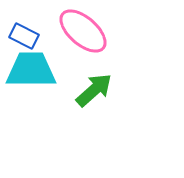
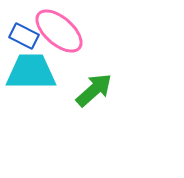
pink ellipse: moved 24 px left
cyan trapezoid: moved 2 px down
